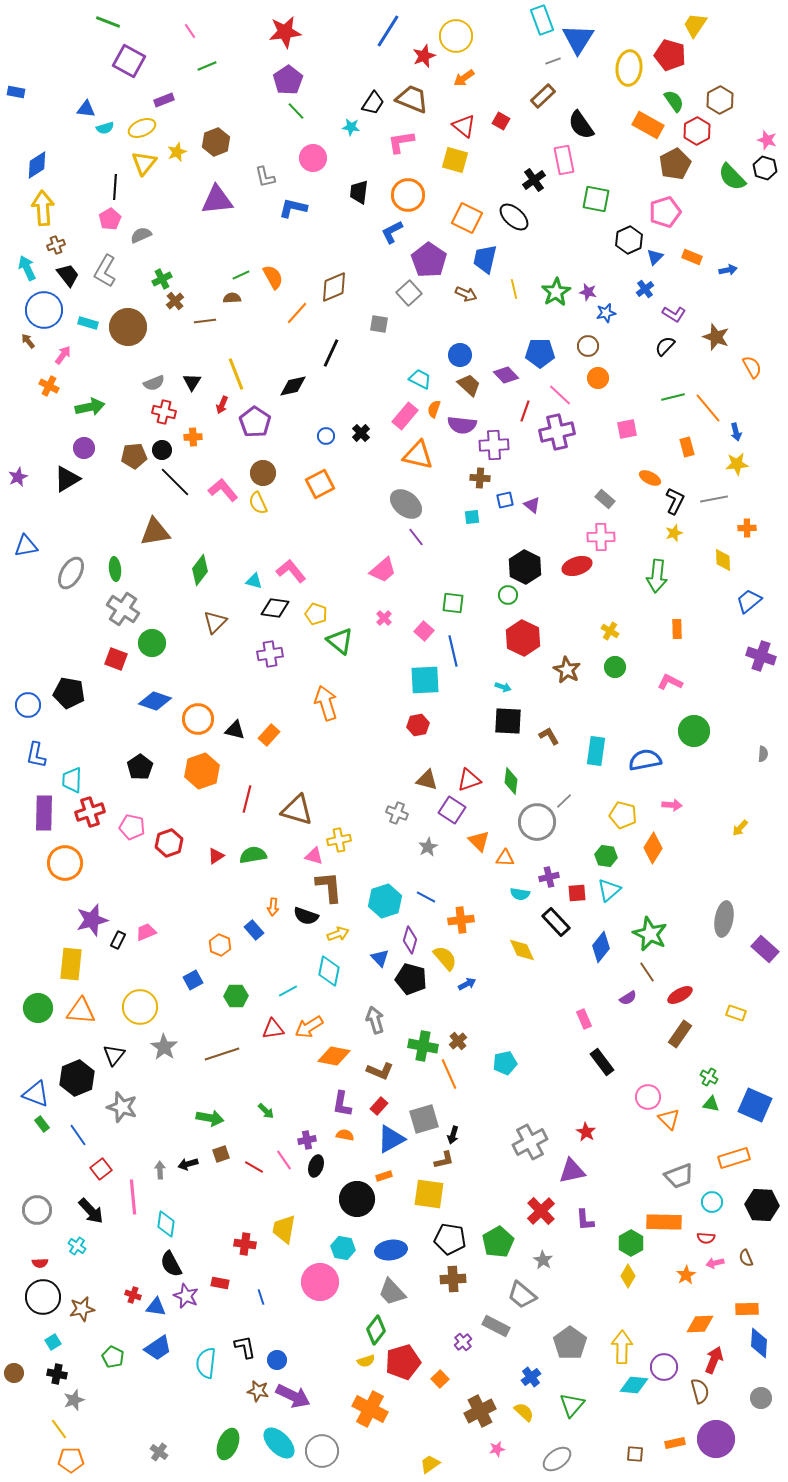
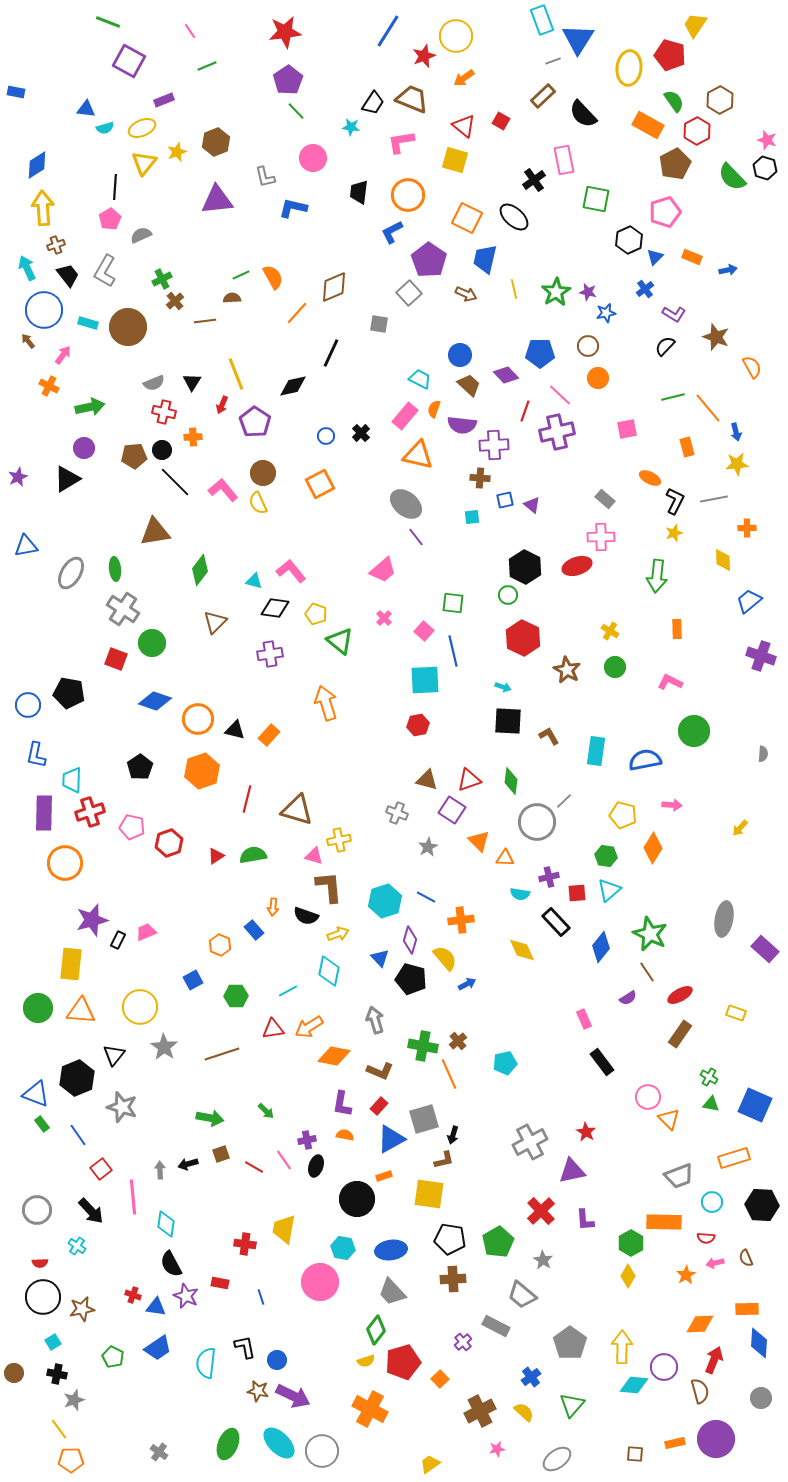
black semicircle at (581, 125): moved 2 px right, 11 px up; rotated 8 degrees counterclockwise
